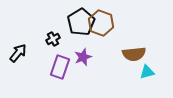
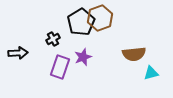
brown hexagon: moved 1 px left, 5 px up; rotated 20 degrees clockwise
black arrow: rotated 48 degrees clockwise
cyan triangle: moved 4 px right, 1 px down
